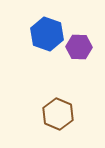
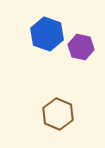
purple hexagon: moved 2 px right; rotated 10 degrees clockwise
